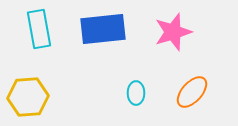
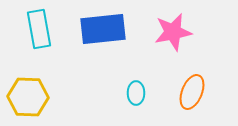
pink star: rotated 6 degrees clockwise
orange ellipse: rotated 20 degrees counterclockwise
yellow hexagon: rotated 6 degrees clockwise
